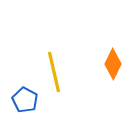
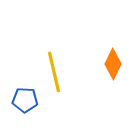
blue pentagon: rotated 25 degrees counterclockwise
